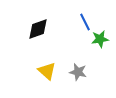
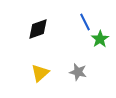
green star: rotated 24 degrees counterclockwise
yellow triangle: moved 7 px left, 2 px down; rotated 36 degrees clockwise
